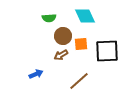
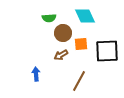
brown circle: moved 3 px up
blue arrow: rotated 72 degrees counterclockwise
brown line: rotated 20 degrees counterclockwise
